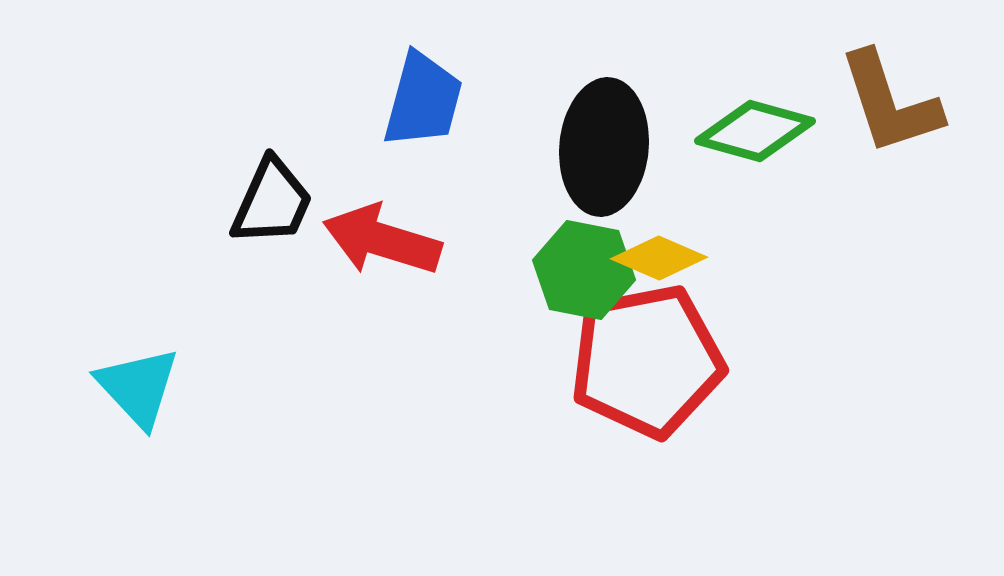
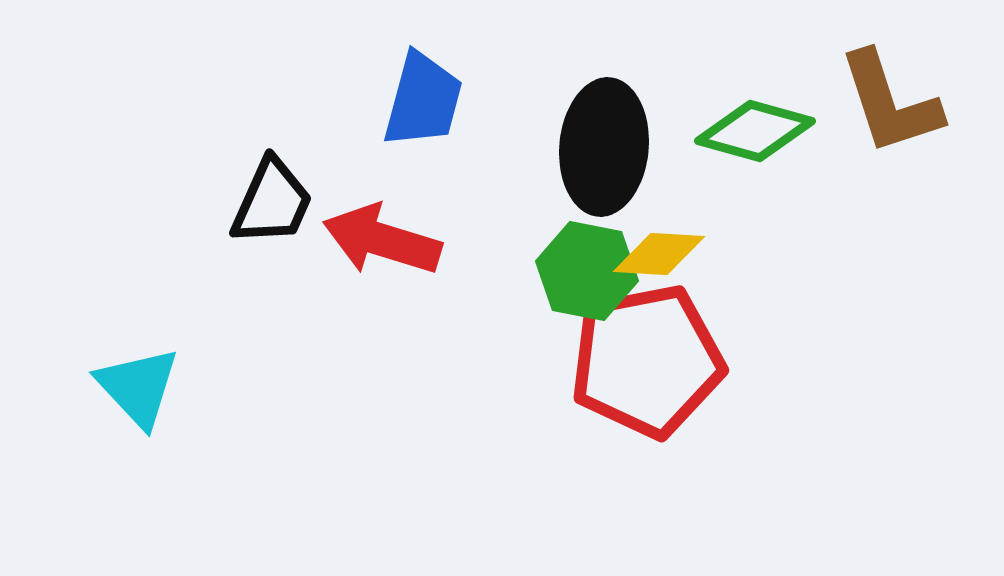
yellow diamond: moved 4 px up; rotated 20 degrees counterclockwise
green hexagon: moved 3 px right, 1 px down
